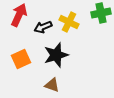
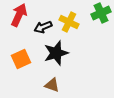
green cross: rotated 12 degrees counterclockwise
black star: moved 2 px up
